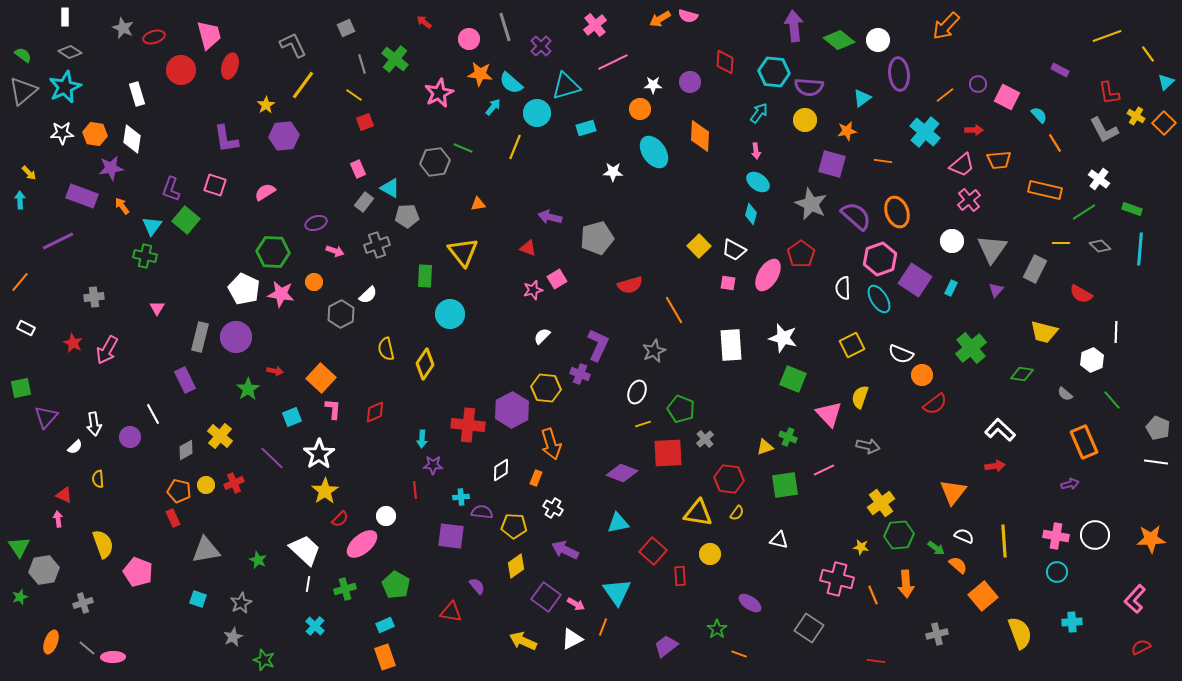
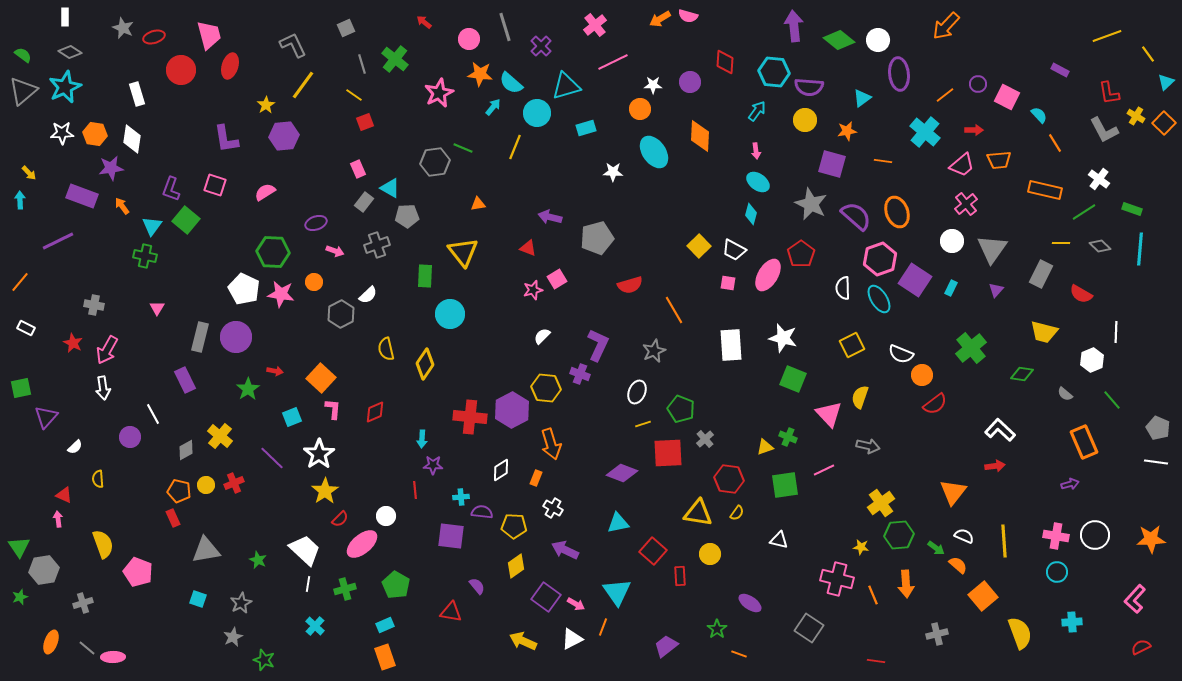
cyan arrow at (759, 113): moved 2 px left, 2 px up
pink cross at (969, 200): moved 3 px left, 4 px down
gray rectangle at (1035, 269): moved 6 px right, 5 px down
gray cross at (94, 297): moved 8 px down; rotated 18 degrees clockwise
white arrow at (94, 424): moved 9 px right, 36 px up
red cross at (468, 425): moved 2 px right, 8 px up
